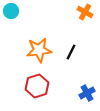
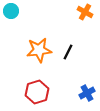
black line: moved 3 px left
red hexagon: moved 6 px down
